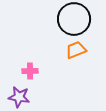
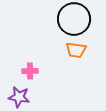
orange trapezoid: rotated 150 degrees counterclockwise
